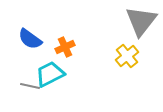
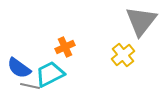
blue semicircle: moved 11 px left, 29 px down
yellow cross: moved 4 px left, 1 px up
